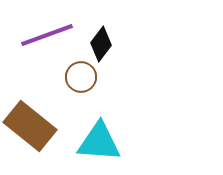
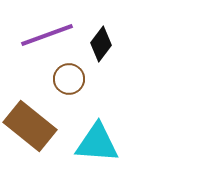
brown circle: moved 12 px left, 2 px down
cyan triangle: moved 2 px left, 1 px down
